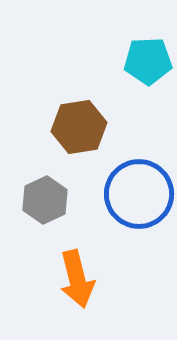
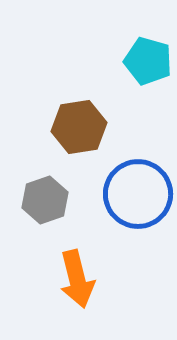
cyan pentagon: rotated 18 degrees clockwise
blue circle: moved 1 px left
gray hexagon: rotated 6 degrees clockwise
